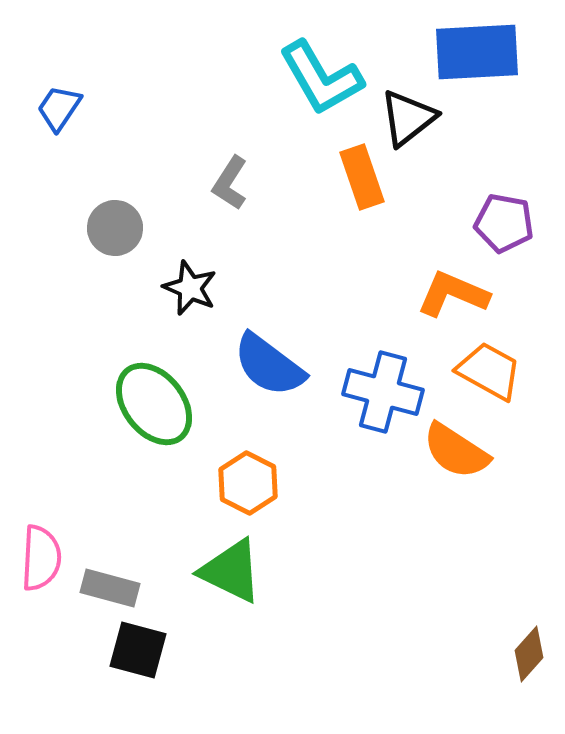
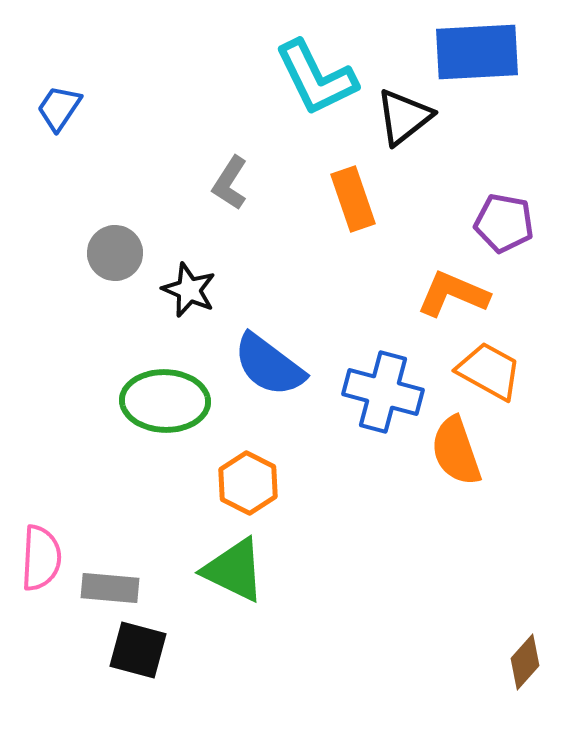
cyan L-shape: moved 5 px left; rotated 4 degrees clockwise
black triangle: moved 4 px left, 1 px up
orange rectangle: moved 9 px left, 22 px down
gray circle: moved 25 px down
black star: moved 1 px left, 2 px down
green ellipse: moved 11 px right, 3 px up; rotated 50 degrees counterclockwise
orange semicircle: rotated 38 degrees clockwise
green triangle: moved 3 px right, 1 px up
gray rectangle: rotated 10 degrees counterclockwise
brown diamond: moved 4 px left, 8 px down
